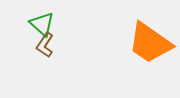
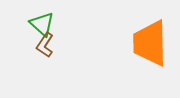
orange trapezoid: rotated 54 degrees clockwise
